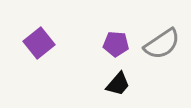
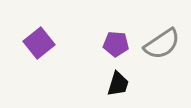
black trapezoid: rotated 24 degrees counterclockwise
